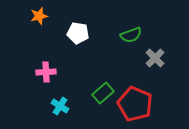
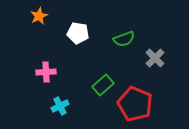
orange star: rotated 12 degrees counterclockwise
green semicircle: moved 7 px left, 4 px down
green rectangle: moved 8 px up
cyan cross: rotated 30 degrees clockwise
